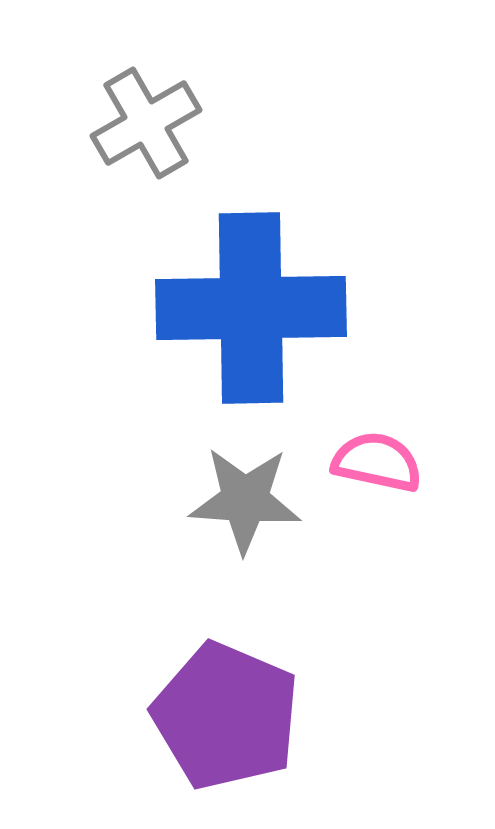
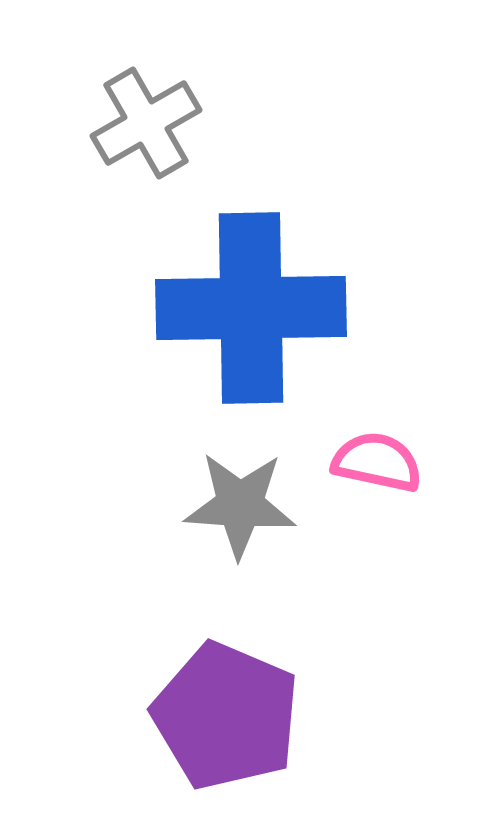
gray star: moved 5 px left, 5 px down
